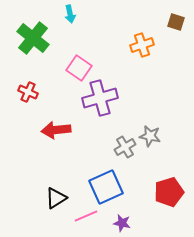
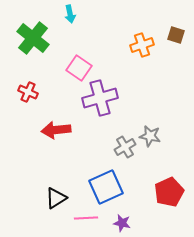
brown square: moved 13 px down
red pentagon: rotated 8 degrees counterclockwise
pink line: moved 2 px down; rotated 20 degrees clockwise
